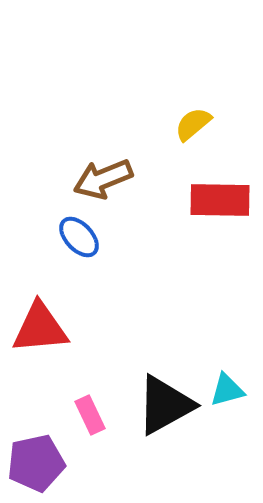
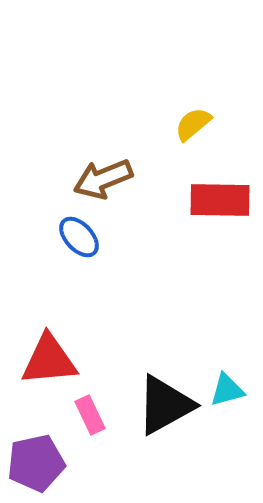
red triangle: moved 9 px right, 32 px down
